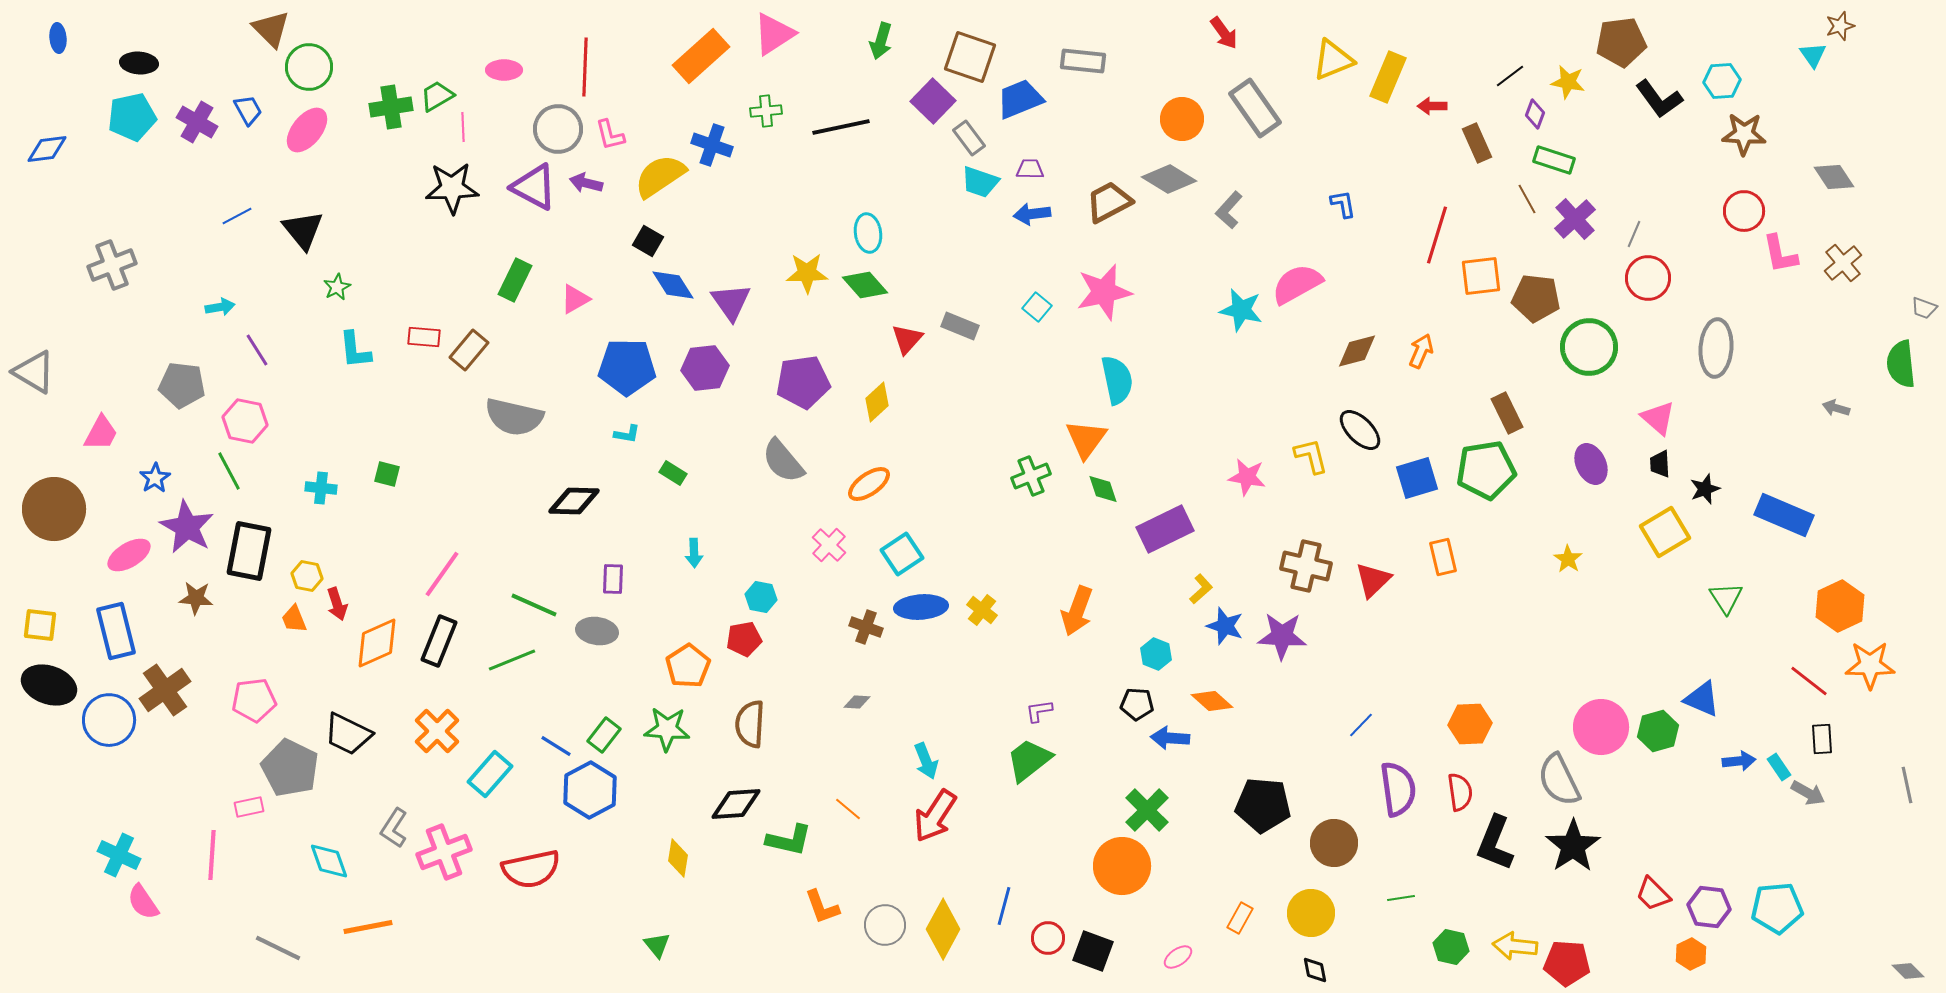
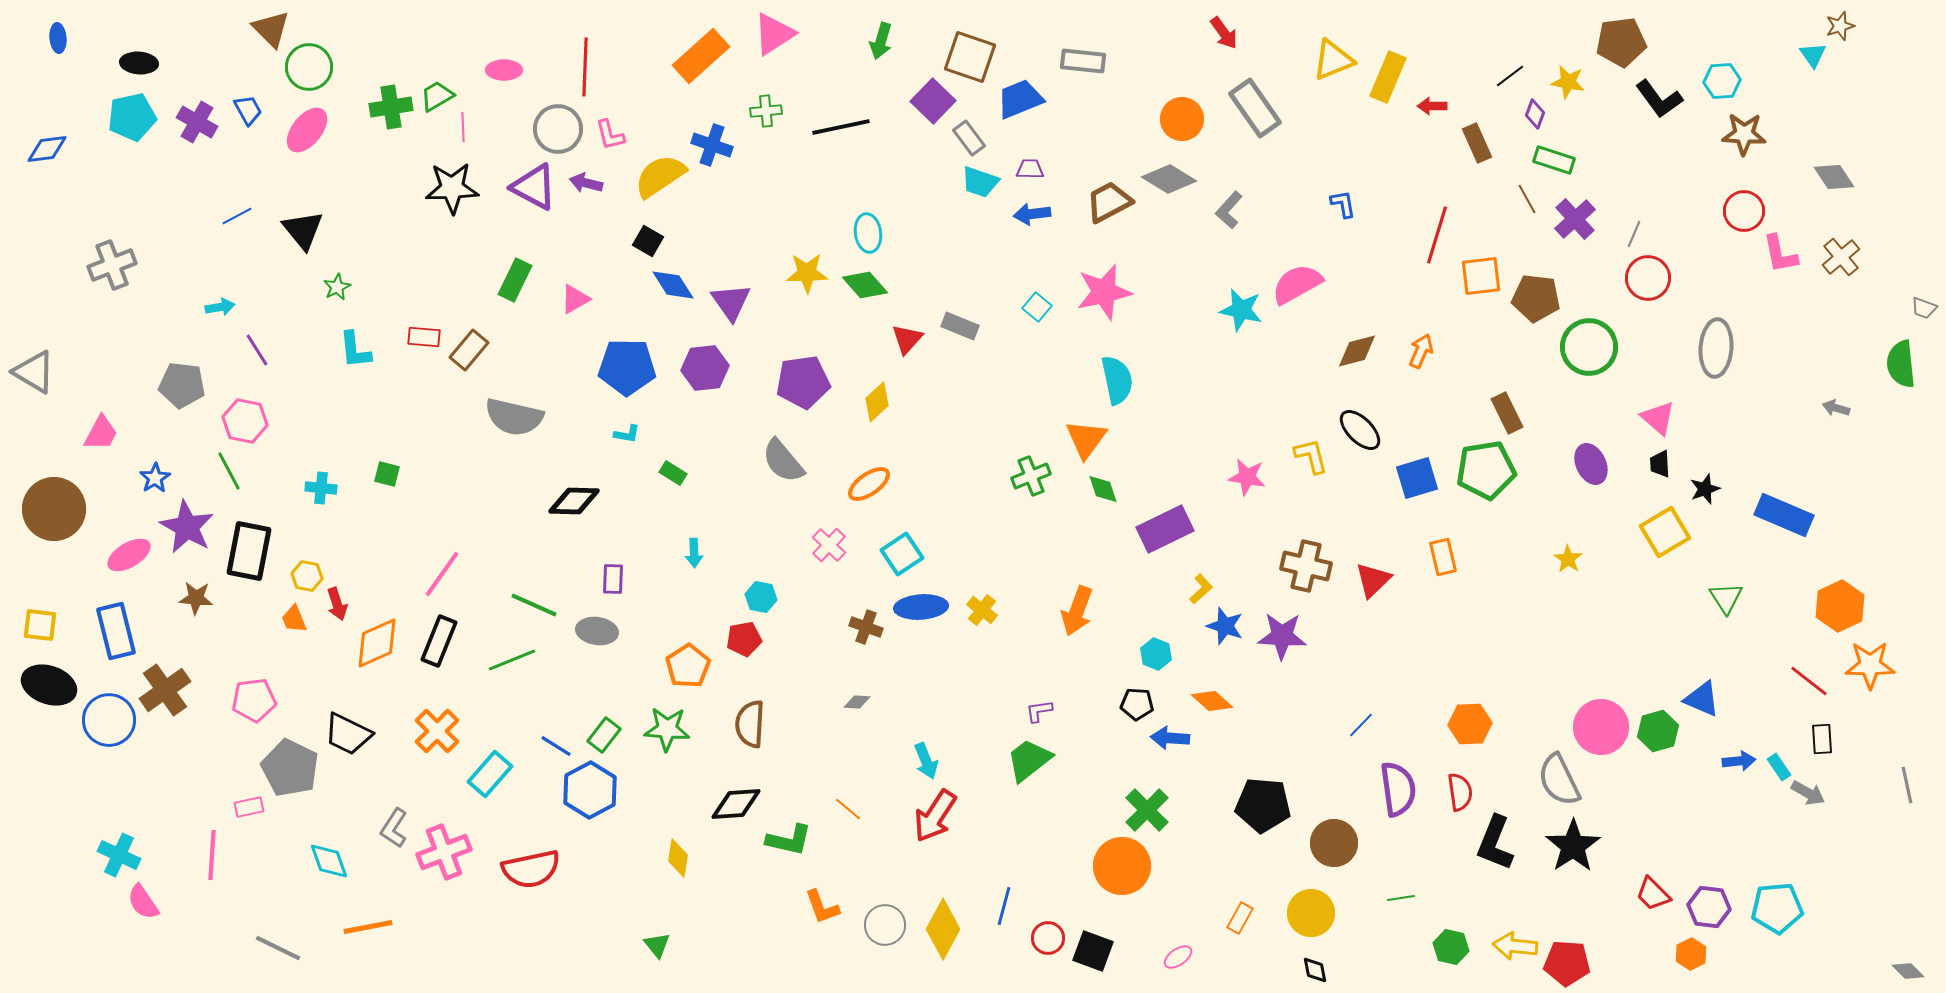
brown cross at (1843, 263): moved 2 px left, 6 px up
